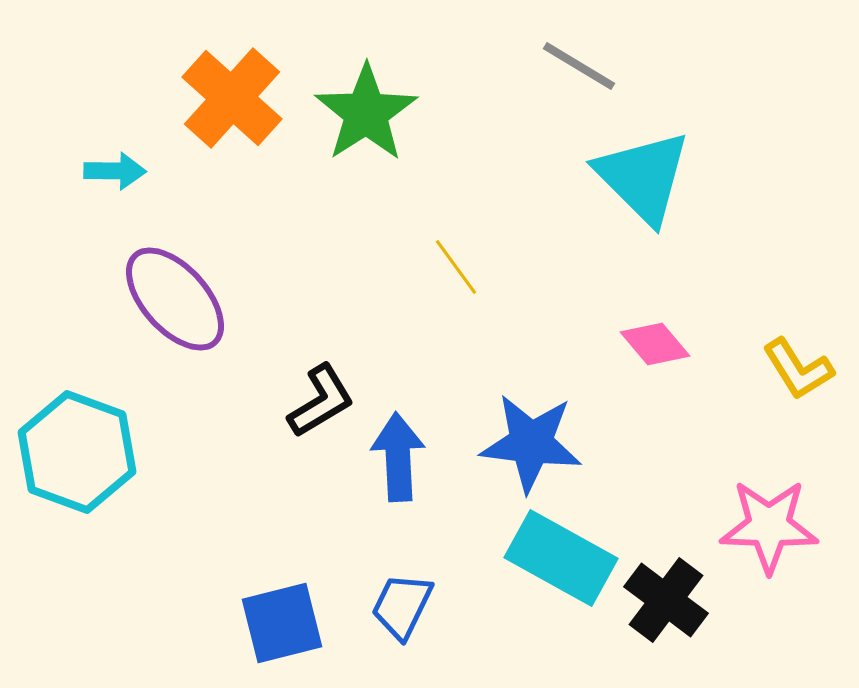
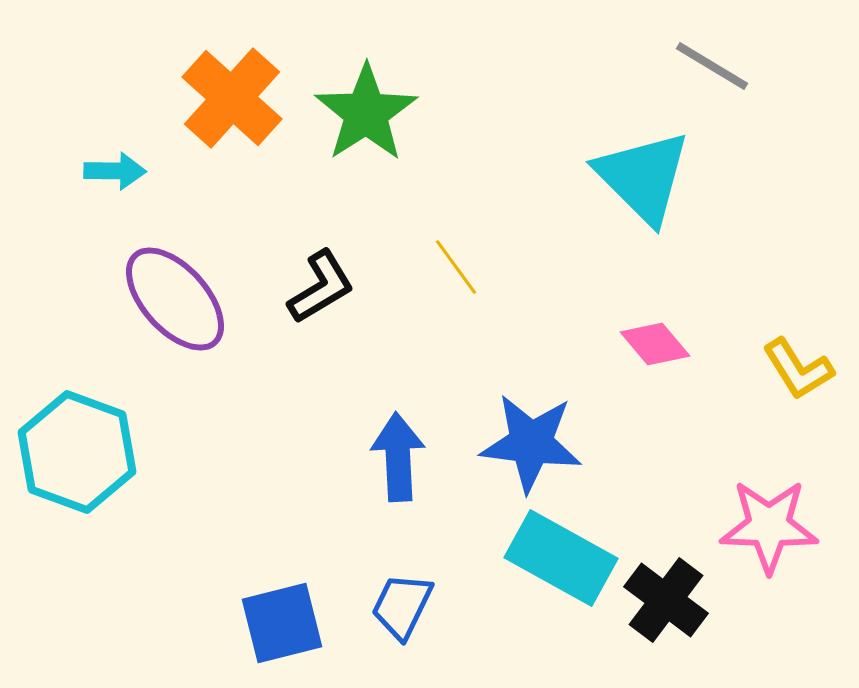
gray line: moved 133 px right
black L-shape: moved 114 px up
